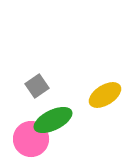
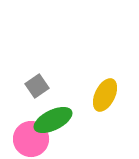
yellow ellipse: rotated 32 degrees counterclockwise
